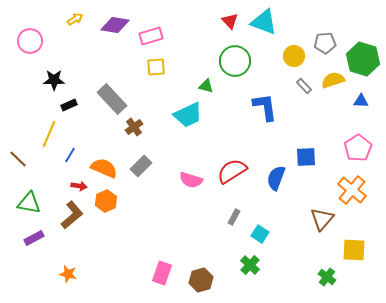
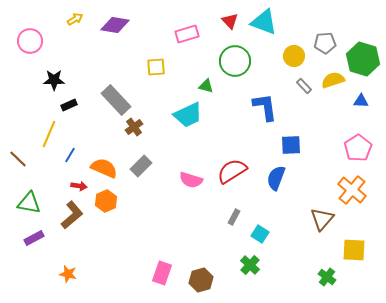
pink rectangle at (151, 36): moved 36 px right, 2 px up
gray rectangle at (112, 99): moved 4 px right, 1 px down
blue square at (306, 157): moved 15 px left, 12 px up
